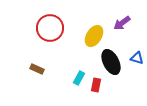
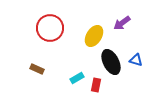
blue triangle: moved 1 px left, 2 px down
cyan rectangle: moved 2 px left; rotated 32 degrees clockwise
